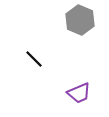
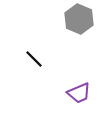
gray hexagon: moved 1 px left, 1 px up
